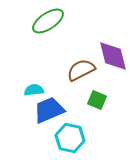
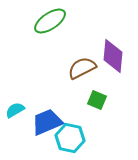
green ellipse: moved 2 px right
purple diamond: rotated 20 degrees clockwise
brown semicircle: moved 1 px right, 2 px up
cyan semicircle: moved 19 px left, 20 px down; rotated 24 degrees counterclockwise
blue trapezoid: moved 2 px left, 12 px down
